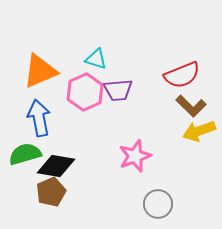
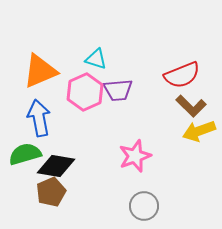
gray circle: moved 14 px left, 2 px down
